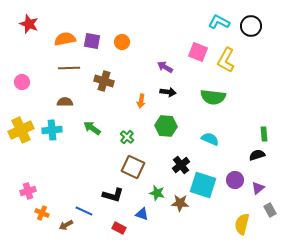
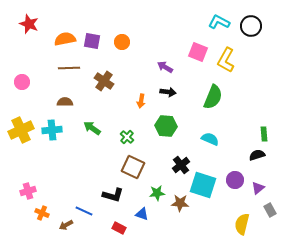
brown cross: rotated 18 degrees clockwise
green semicircle: rotated 75 degrees counterclockwise
green star: rotated 21 degrees counterclockwise
